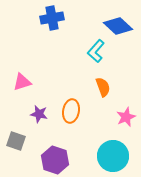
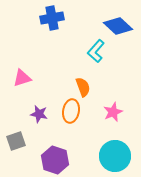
pink triangle: moved 4 px up
orange semicircle: moved 20 px left
pink star: moved 13 px left, 5 px up
gray square: rotated 36 degrees counterclockwise
cyan circle: moved 2 px right
